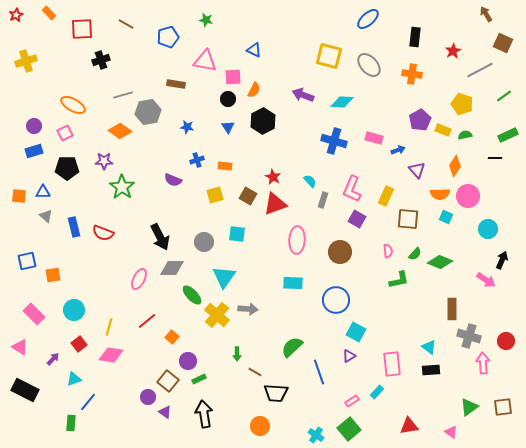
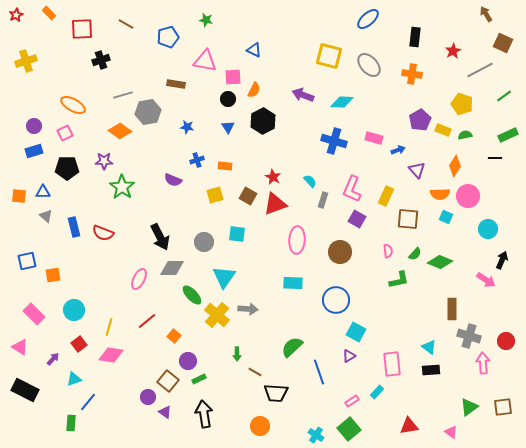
orange square at (172, 337): moved 2 px right, 1 px up
